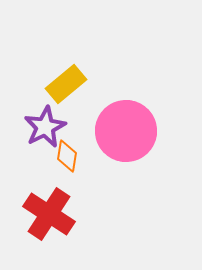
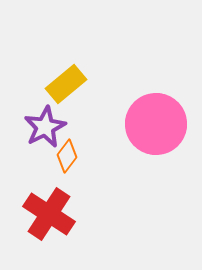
pink circle: moved 30 px right, 7 px up
orange diamond: rotated 28 degrees clockwise
